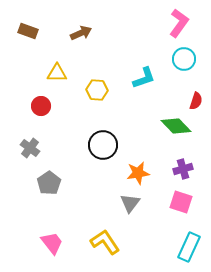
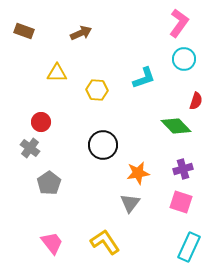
brown rectangle: moved 4 px left
red circle: moved 16 px down
